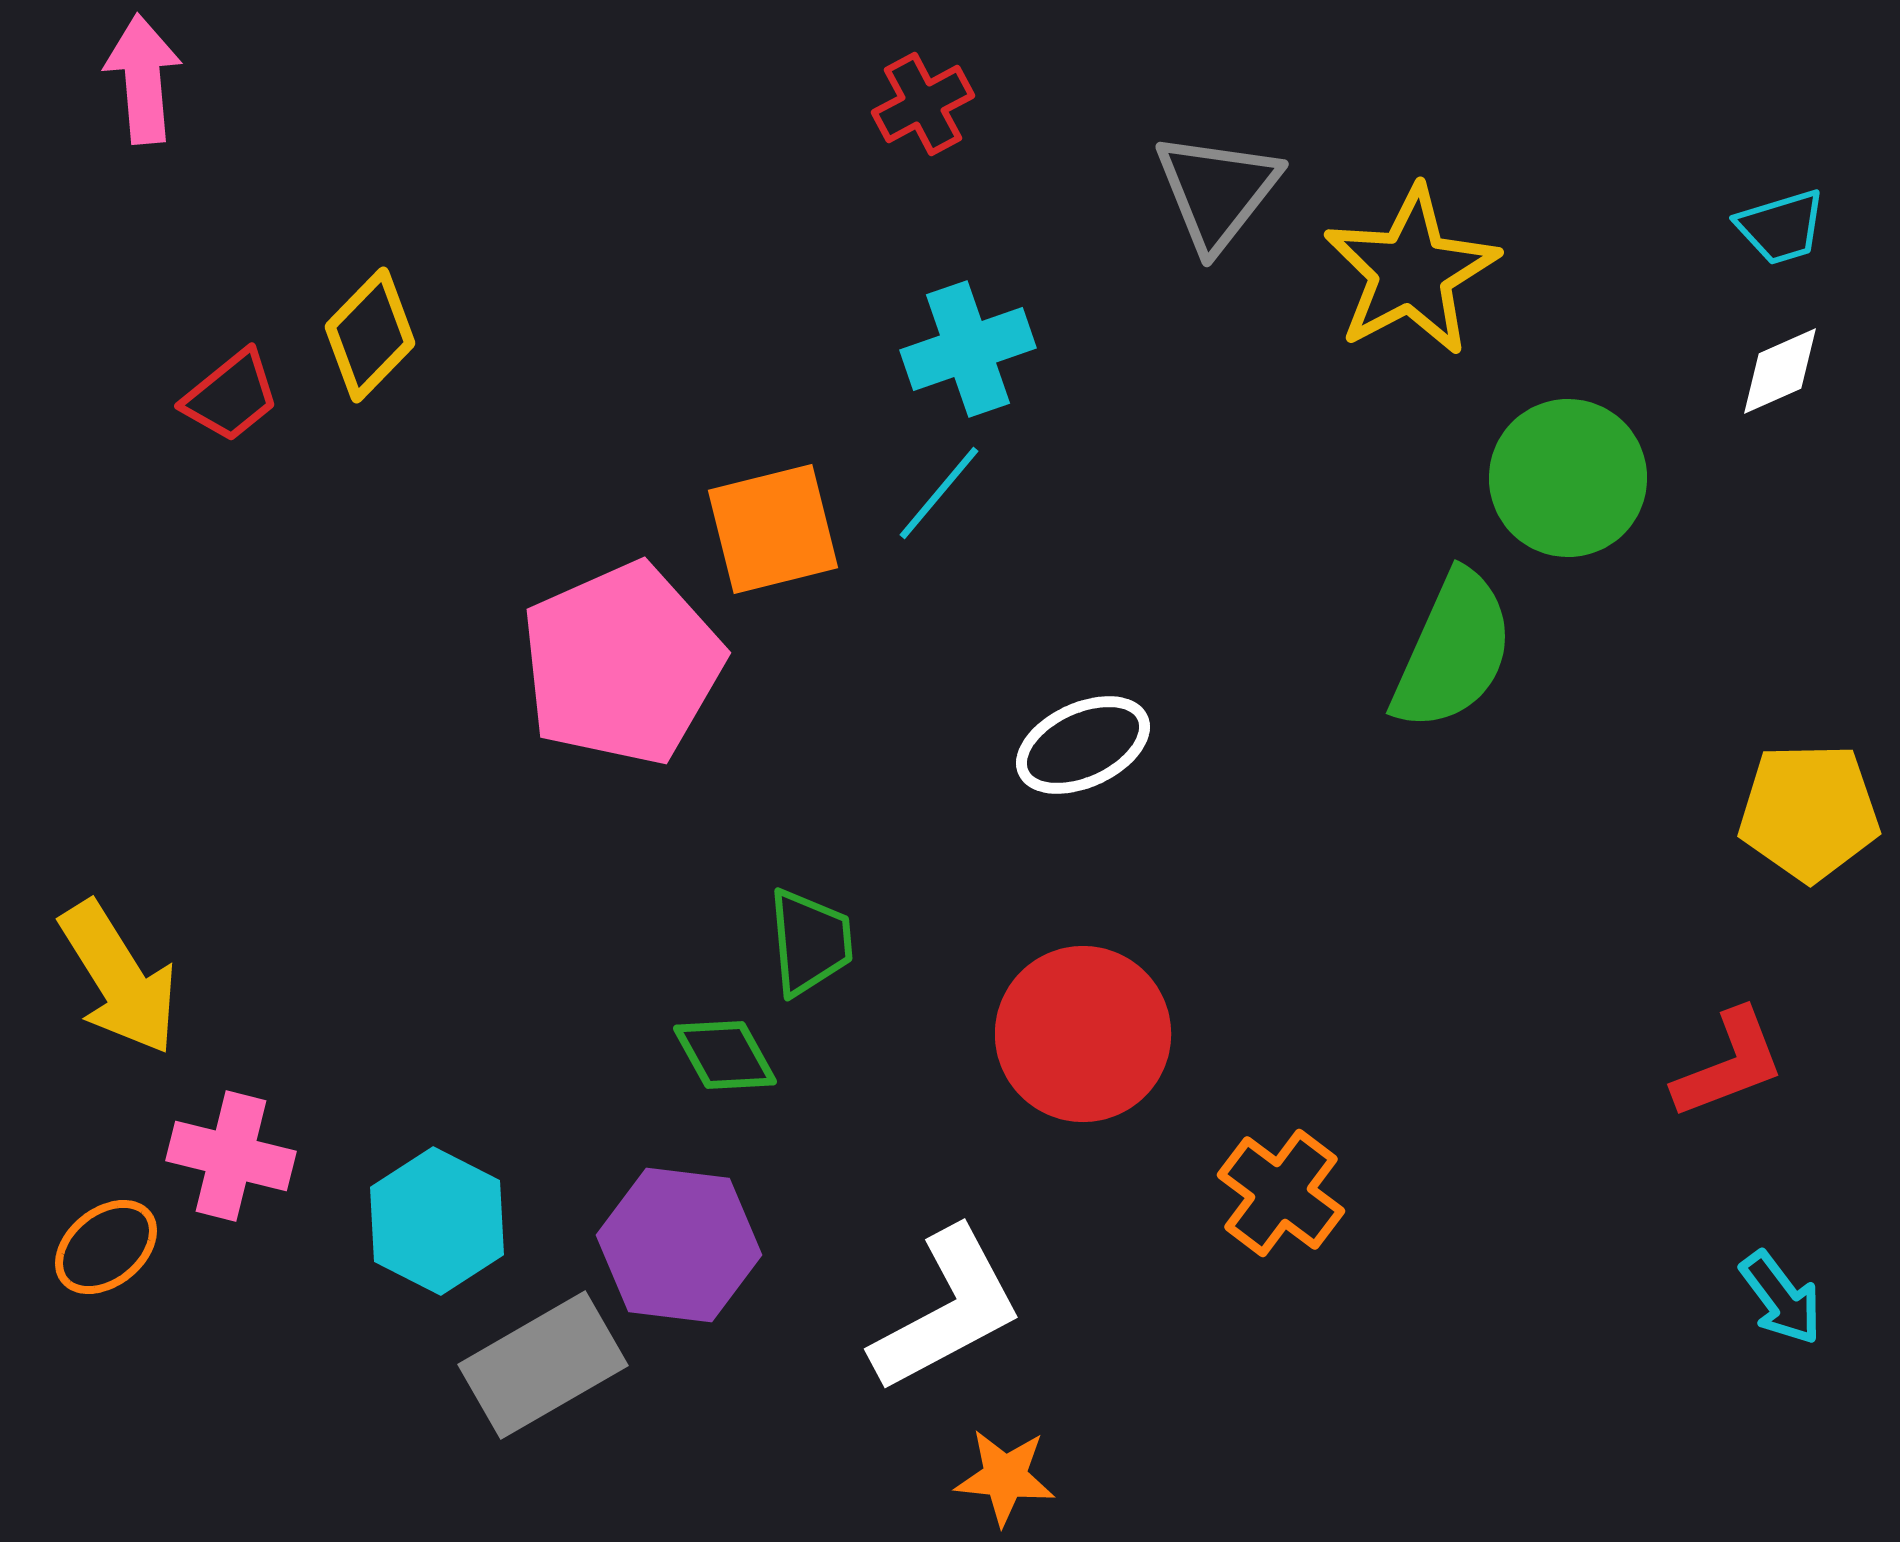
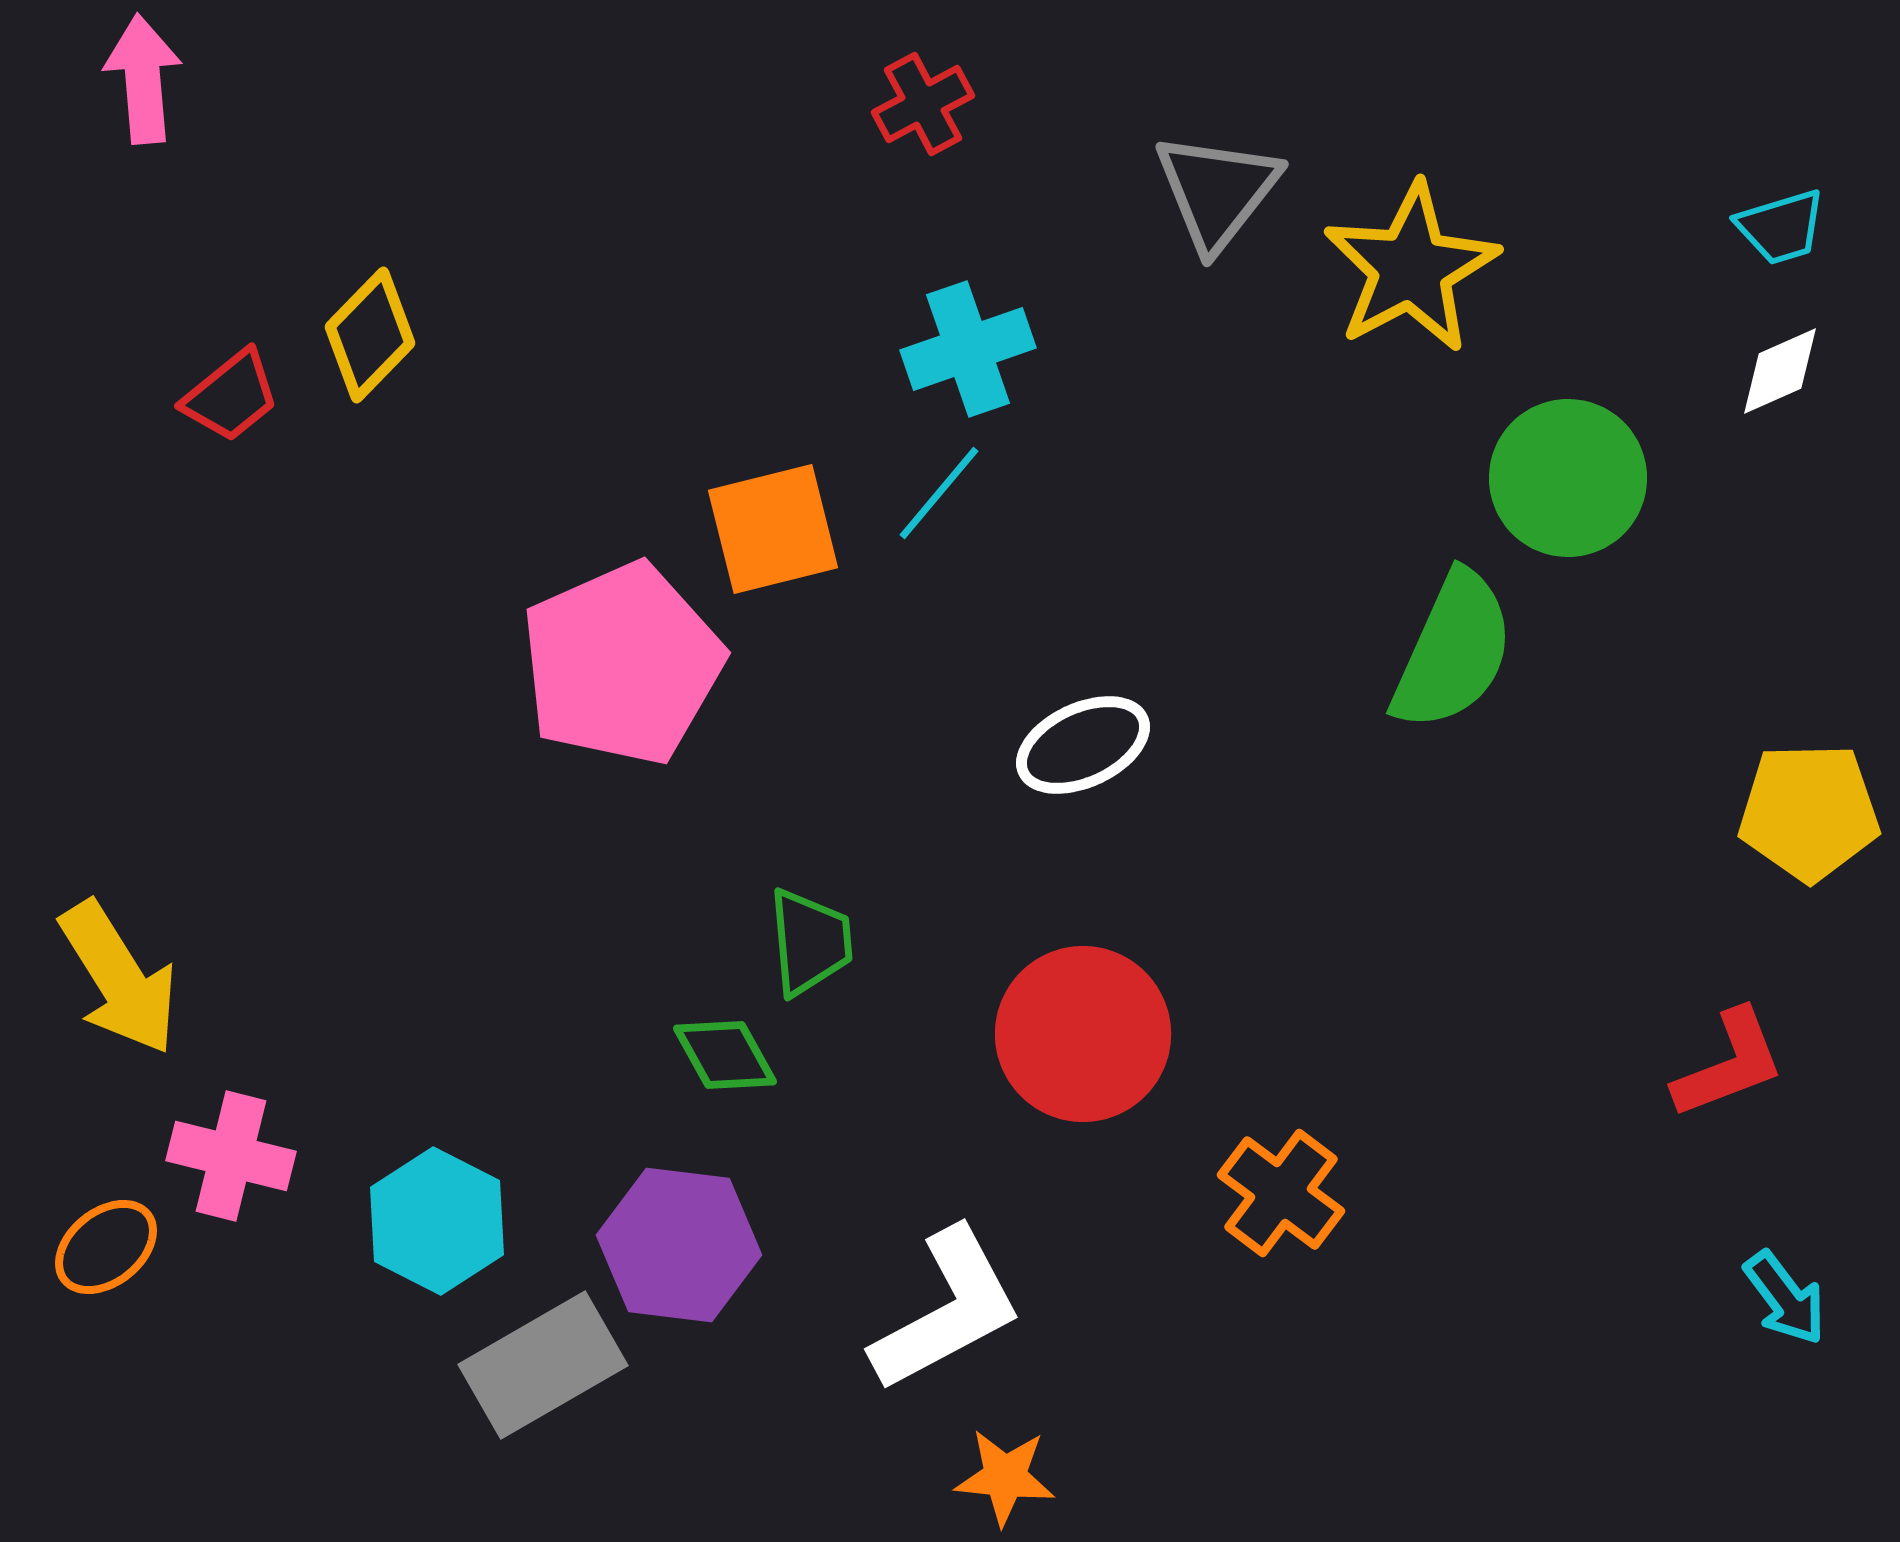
yellow star: moved 3 px up
cyan arrow: moved 4 px right
